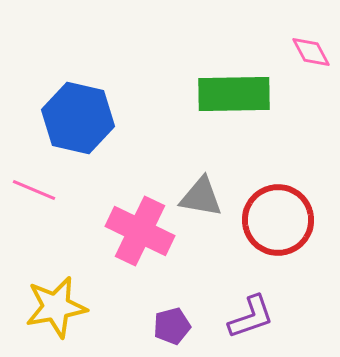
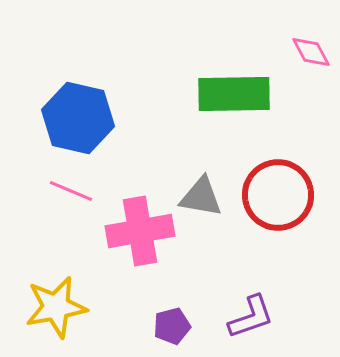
pink line: moved 37 px right, 1 px down
red circle: moved 25 px up
pink cross: rotated 36 degrees counterclockwise
